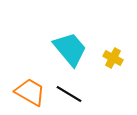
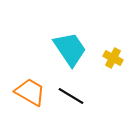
cyan trapezoid: rotated 6 degrees clockwise
black line: moved 2 px right, 2 px down
